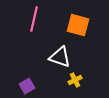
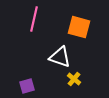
orange square: moved 1 px right, 2 px down
yellow cross: moved 1 px left, 1 px up; rotated 24 degrees counterclockwise
purple square: rotated 14 degrees clockwise
